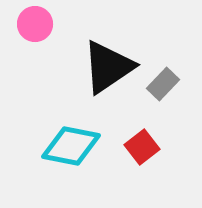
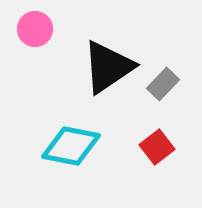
pink circle: moved 5 px down
red square: moved 15 px right
